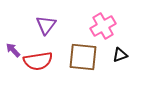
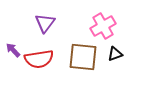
purple triangle: moved 1 px left, 2 px up
black triangle: moved 5 px left, 1 px up
red semicircle: moved 1 px right, 2 px up
